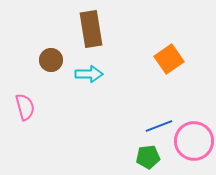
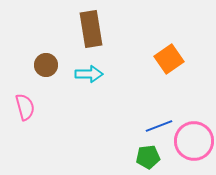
brown circle: moved 5 px left, 5 px down
